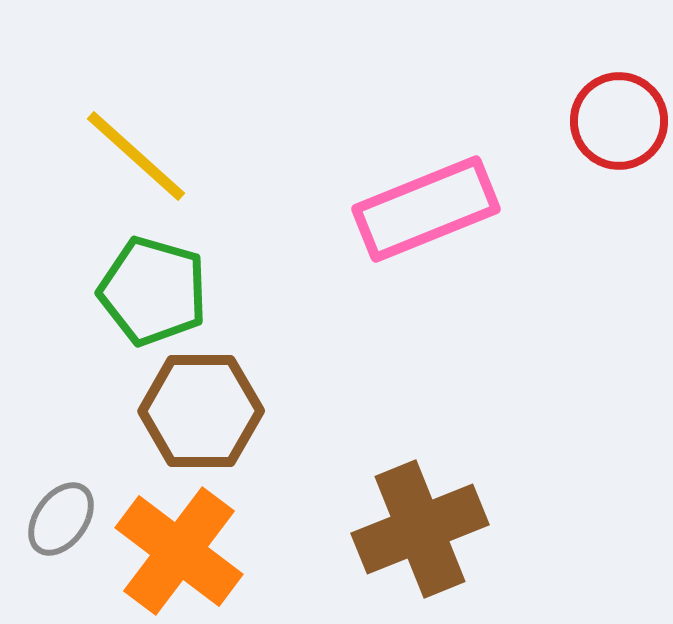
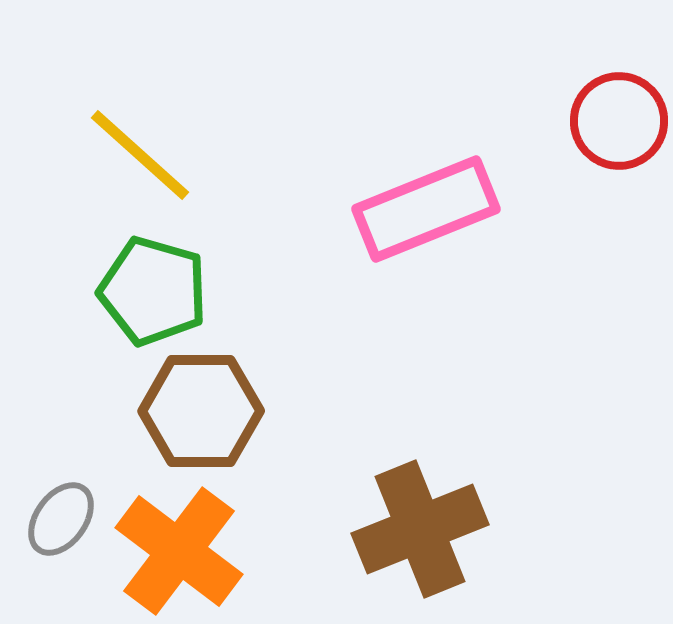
yellow line: moved 4 px right, 1 px up
